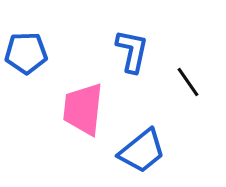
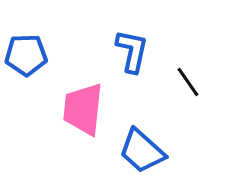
blue pentagon: moved 2 px down
blue trapezoid: rotated 81 degrees clockwise
